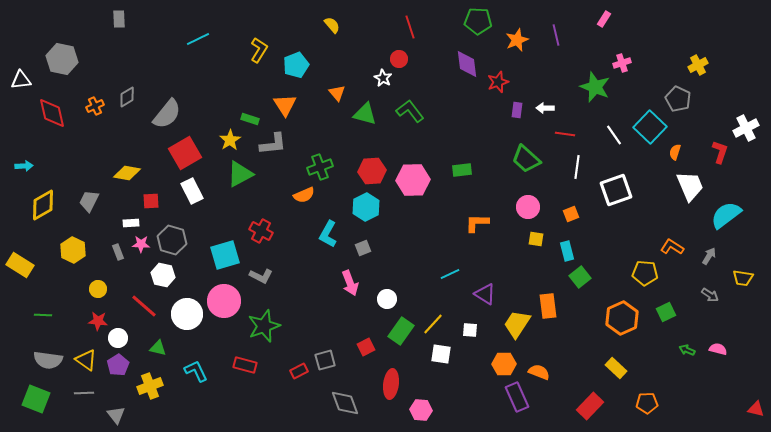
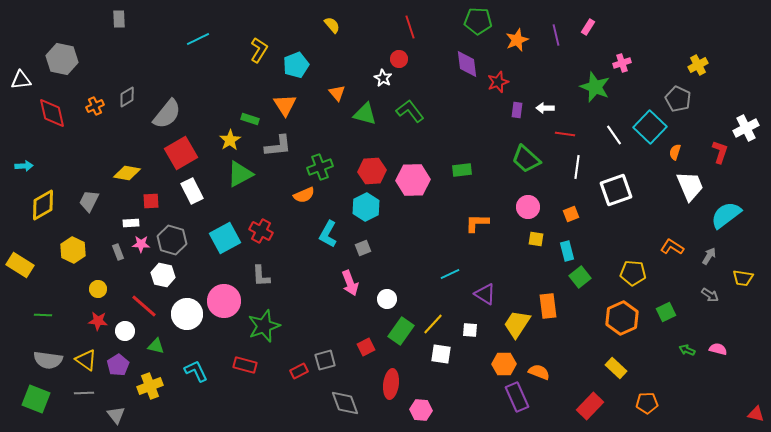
pink rectangle at (604, 19): moved 16 px left, 8 px down
gray L-shape at (273, 144): moved 5 px right, 2 px down
red square at (185, 153): moved 4 px left
cyan square at (225, 255): moved 17 px up; rotated 12 degrees counterclockwise
yellow pentagon at (645, 273): moved 12 px left
gray L-shape at (261, 276): rotated 60 degrees clockwise
white circle at (118, 338): moved 7 px right, 7 px up
green triangle at (158, 348): moved 2 px left, 2 px up
red triangle at (756, 409): moved 5 px down
